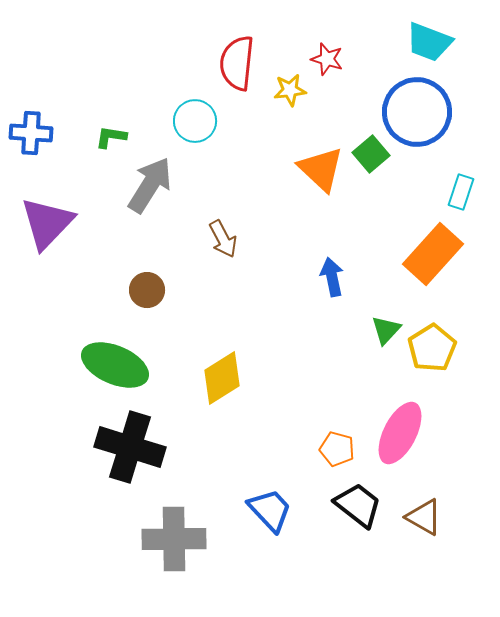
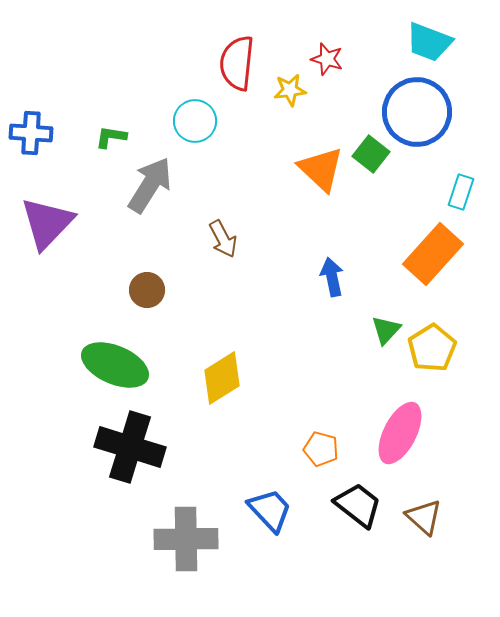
green square: rotated 12 degrees counterclockwise
orange pentagon: moved 16 px left
brown triangle: rotated 12 degrees clockwise
gray cross: moved 12 px right
